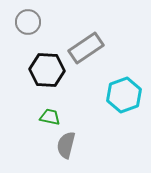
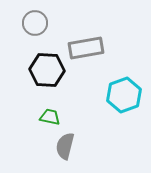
gray circle: moved 7 px right, 1 px down
gray rectangle: rotated 24 degrees clockwise
gray semicircle: moved 1 px left, 1 px down
